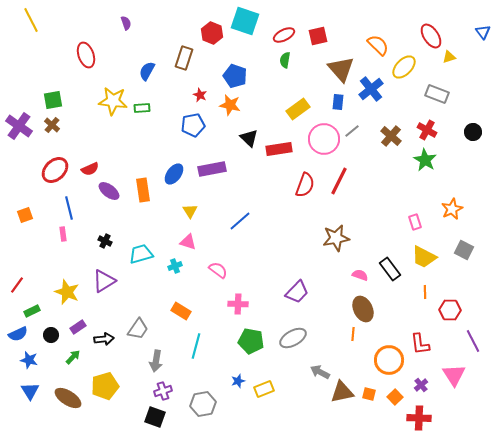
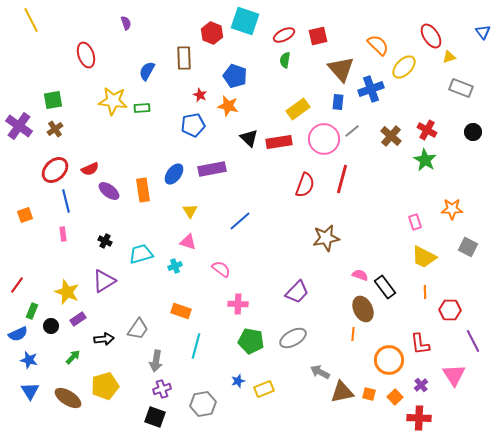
brown rectangle at (184, 58): rotated 20 degrees counterclockwise
blue cross at (371, 89): rotated 20 degrees clockwise
gray rectangle at (437, 94): moved 24 px right, 6 px up
orange star at (230, 105): moved 2 px left, 1 px down
brown cross at (52, 125): moved 3 px right, 4 px down; rotated 14 degrees clockwise
red rectangle at (279, 149): moved 7 px up
red line at (339, 181): moved 3 px right, 2 px up; rotated 12 degrees counterclockwise
blue line at (69, 208): moved 3 px left, 7 px up
orange star at (452, 209): rotated 25 degrees clockwise
brown star at (336, 238): moved 10 px left
gray square at (464, 250): moved 4 px right, 3 px up
black rectangle at (390, 269): moved 5 px left, 18 px down
pink semicircle at (218, 270): moved 3 px right, 1 px up
green rectangle at (32, 311): rotated 42 degrees counterclockwise
orange rectangle at (181, 311): rotated 12 degrees counterclockwise
purple rectangle at (78, 327): moved 8 px up
black circle at (51, 335): moved 9 px up
purple cross at (163, 391): moved 1 px left, 2 px up
